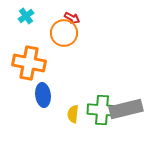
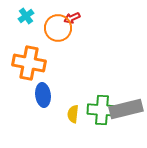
red arrow: rotated 126 degrees clockwise
orange circle: moved 6 px left, 5 px up
